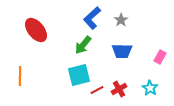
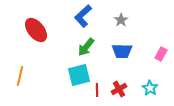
blue L-shape: moved 9 px left, 2 px up
green arrow: moved 3 px right, 2 px down
pink rectangle: moved 1 px right, 3 px up
orange line: rotated 12 degrees clockwise
red line: rotated 64 degrees counterclockwise
